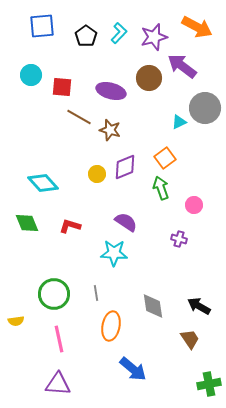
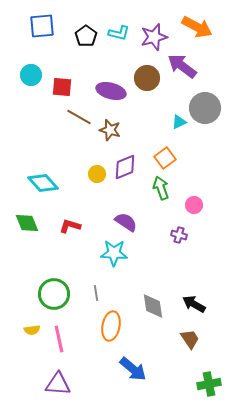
cyan L-shape: rotated 60 degrees clockwise
brown circle: moved 2 px left
purple cross: moved 4 px up
black arrow: moved 5 px left, 2 px up
yellow semicircle: moved 16 px right, 9 px down
